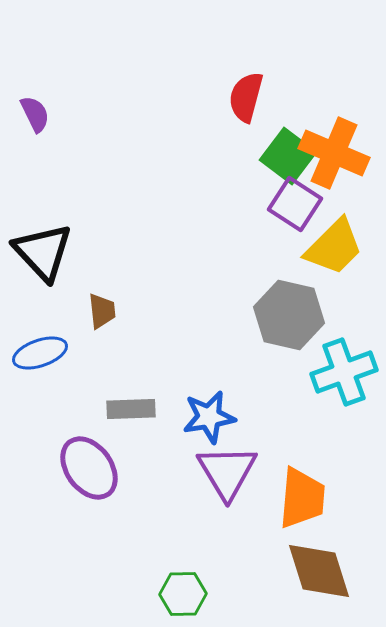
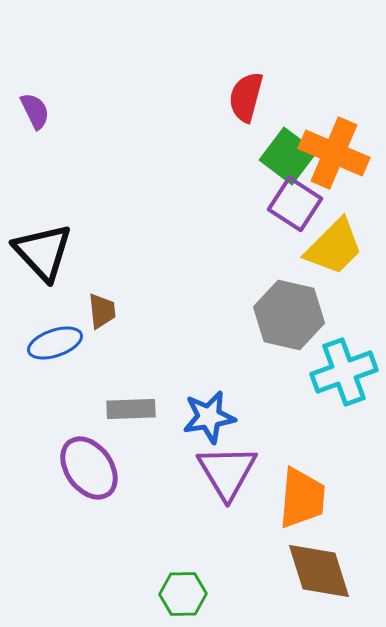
purple semicircle: moved 3 px up
blue ellipse: moved 15 px right, 10 px up
